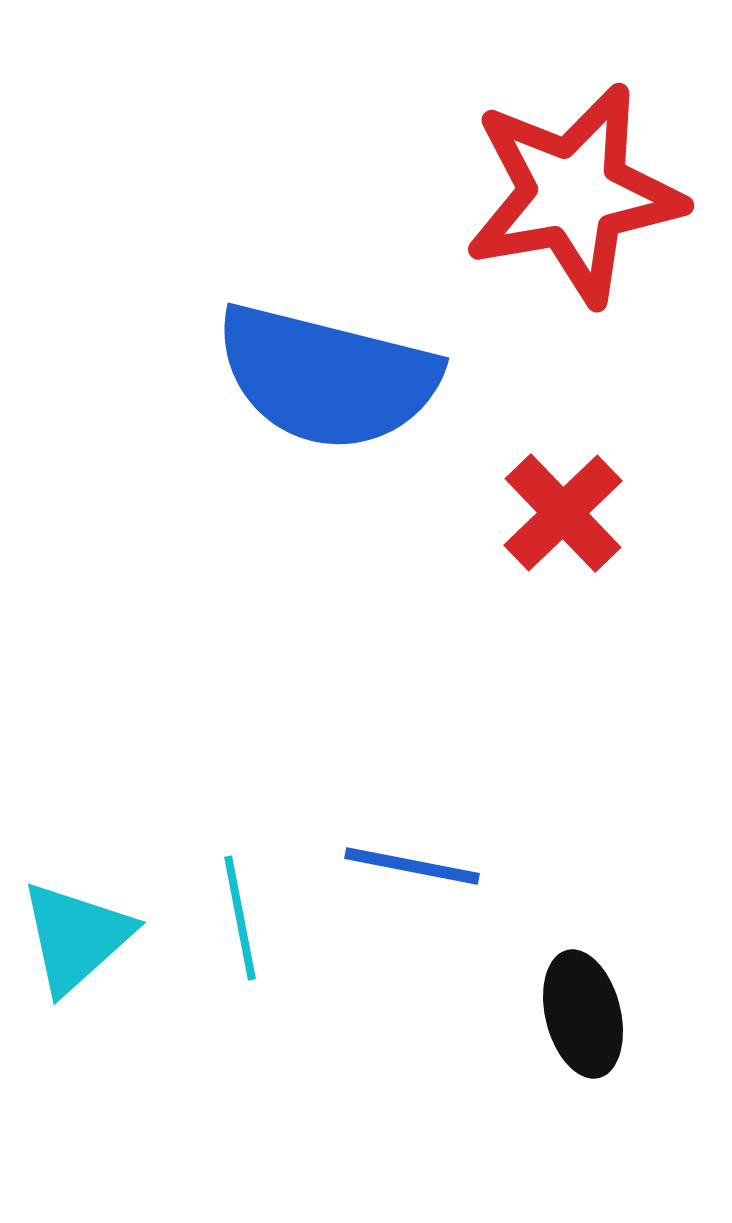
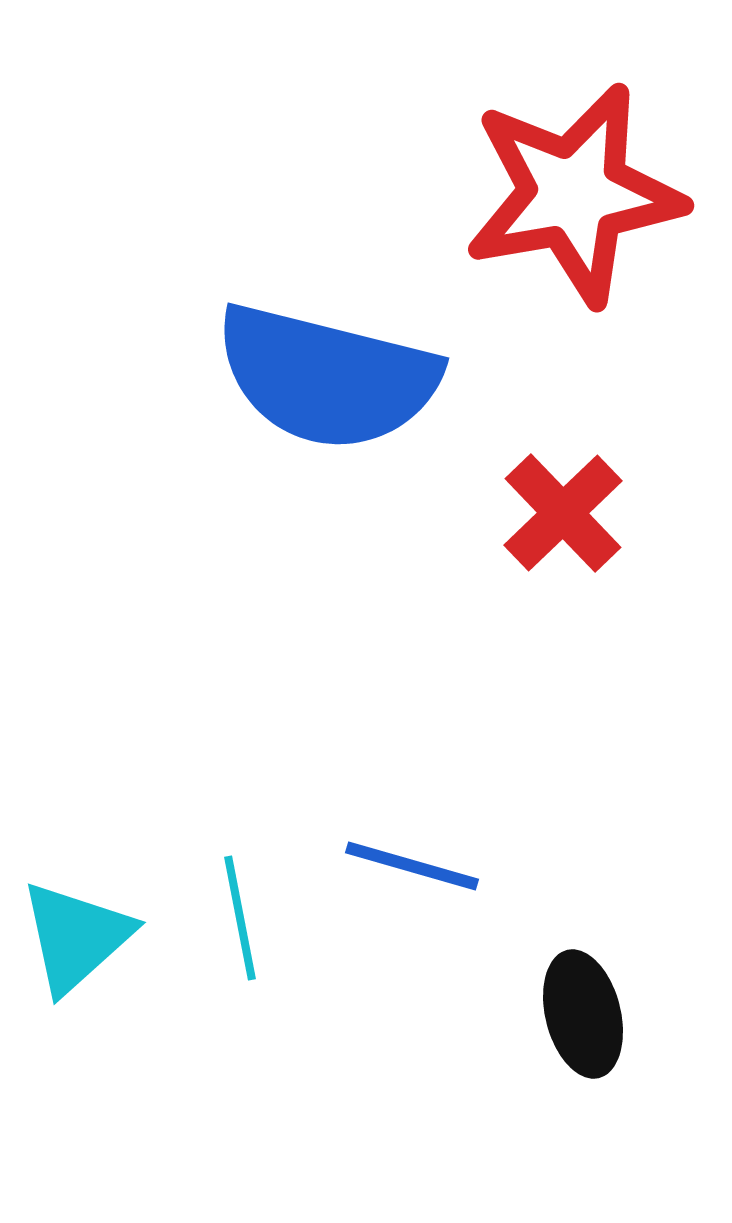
blue line: rotated 5 degrees clockwise
